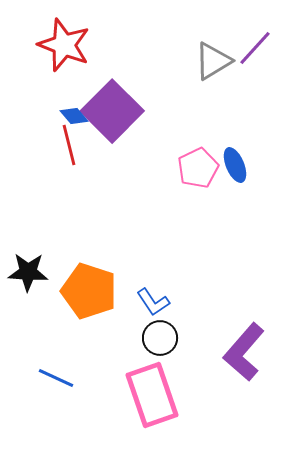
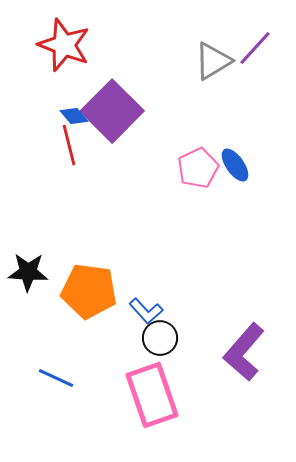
blue ellipse: rotated 12 degrees counterclockwise
orange pentagon: rotated 10 degrees counterclockwise
blue L-shape: moved 7 px left, 9 px down; rotated 8 degrees counterclockwise
